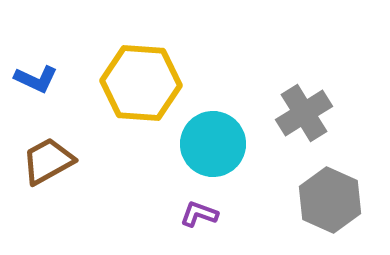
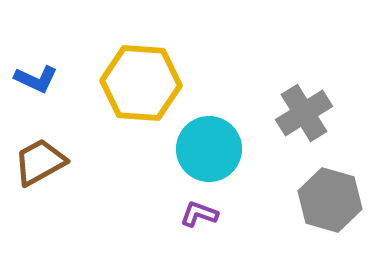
cyan circle: moved 4 px left, 5 px down
brown trapezoid: moved 8 px left, 1 px down
gray hexagon: rotated 8 degrees counterclockwise
